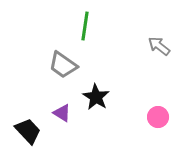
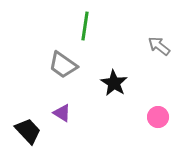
black star: moved 18 px right, 14 px up
